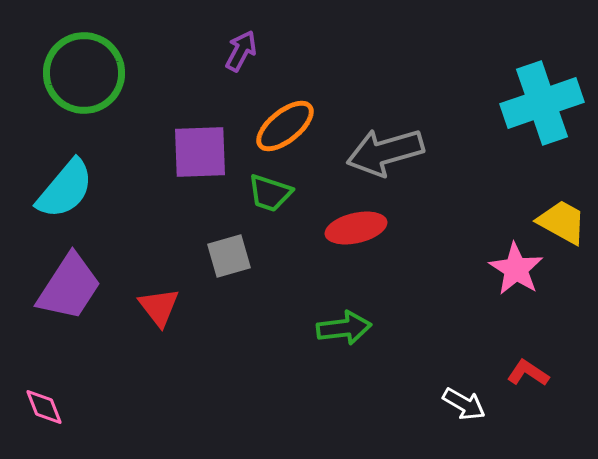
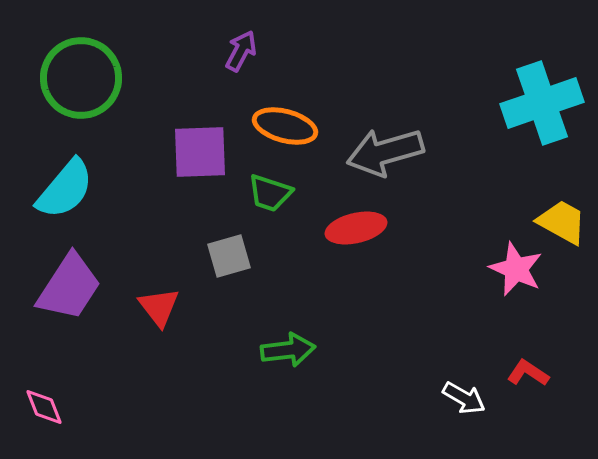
green circle: moved 3 px left, 5 px down
orange ellipse: rotated 54 degrees clockwise
pink star: rotated 8 degrees counterclockwise
green arrow: moved 56 px left, 22 px down
white arrow: moved 6 px up
